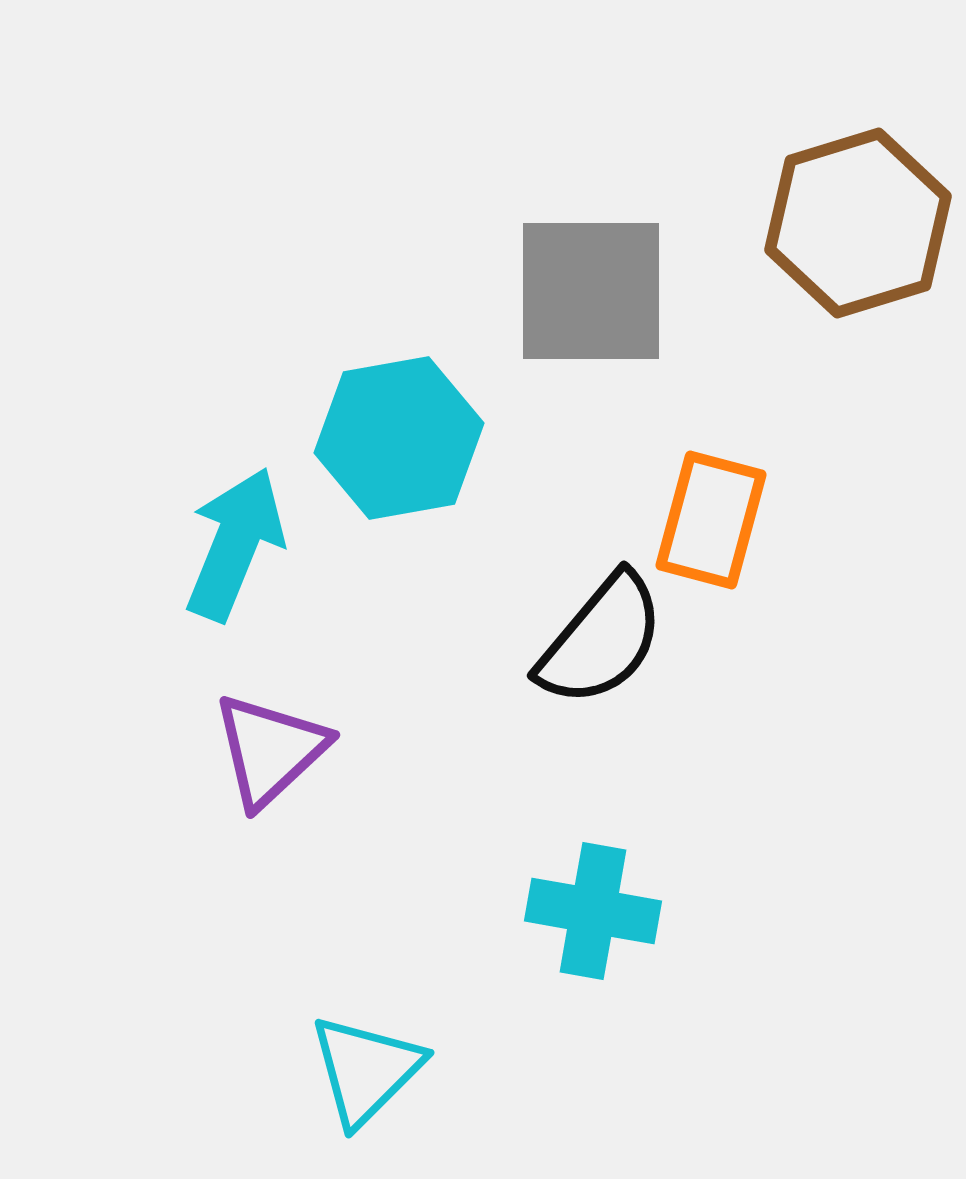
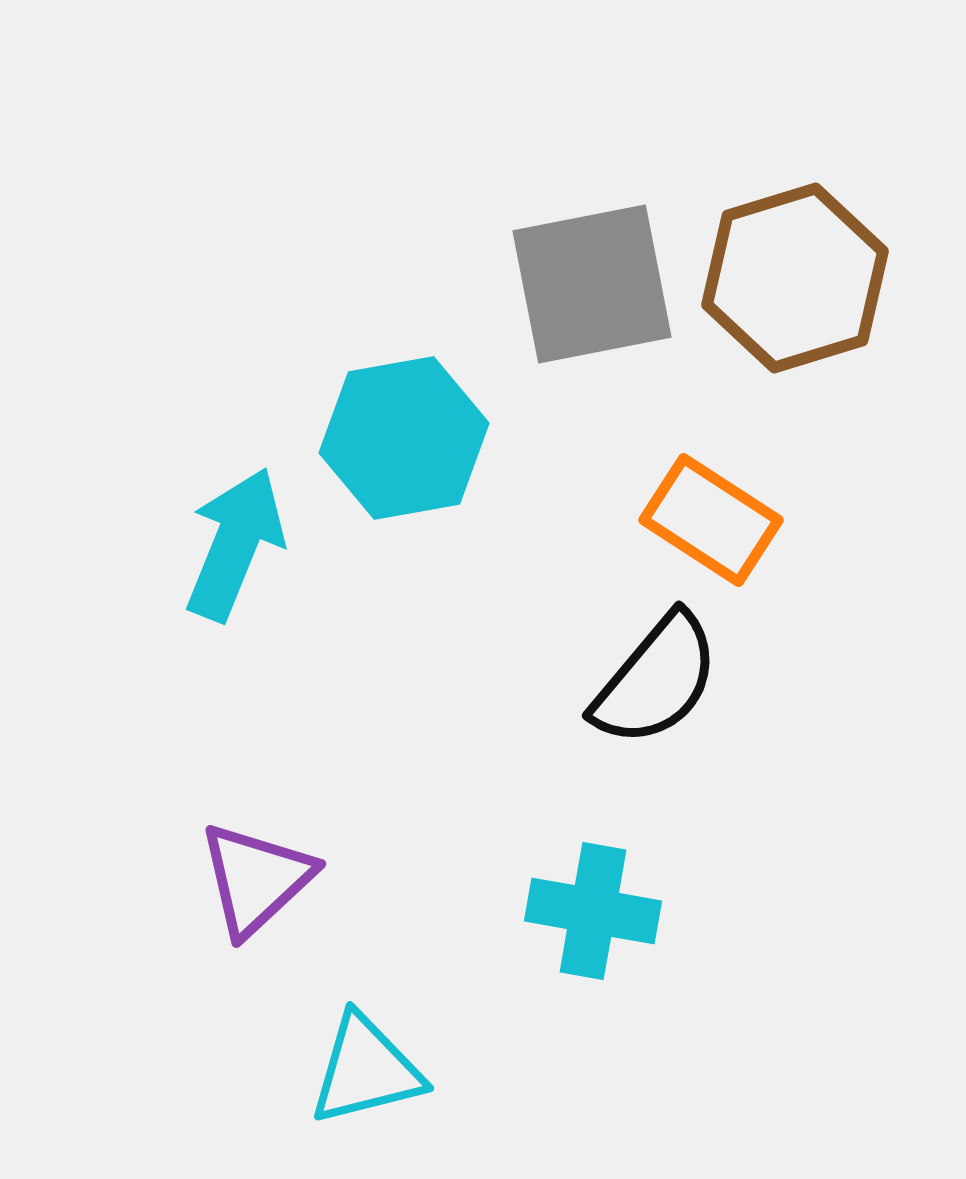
brown hexagon: moved 63 px left, 55 px down
gray square: moved 1 px right, 7 px up; rotated 11 degrees counterclockwise
cyan hexagon: moved 5 px right
orange rectangle: rotated 72 degrees counterclockwise
black semicircle: moved 55 px right, 40 px down
purple triangle: moved 14 px left, 129 px down
cyan triangle: rotated 31 degrees clockwise
